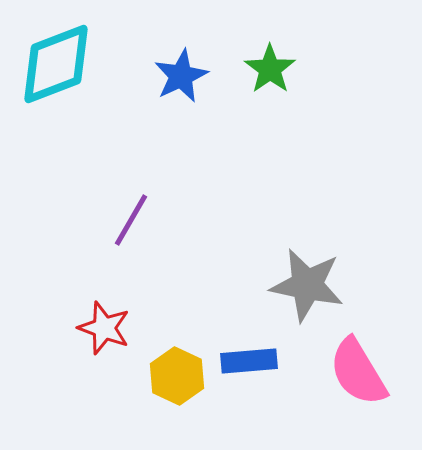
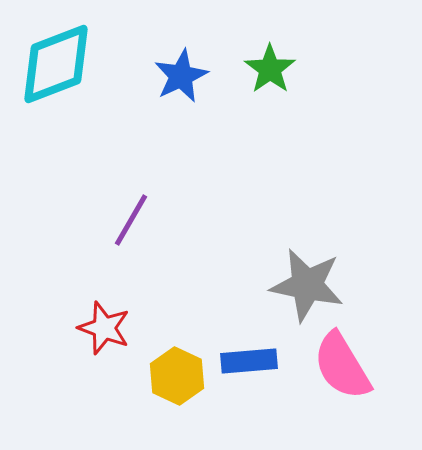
pink semicircle: moved 16 px left, 6 px up
